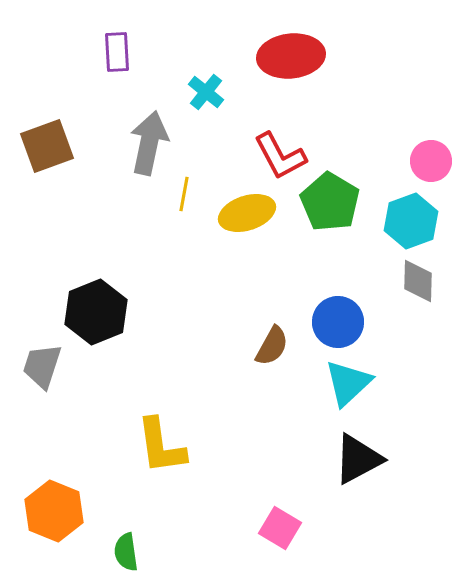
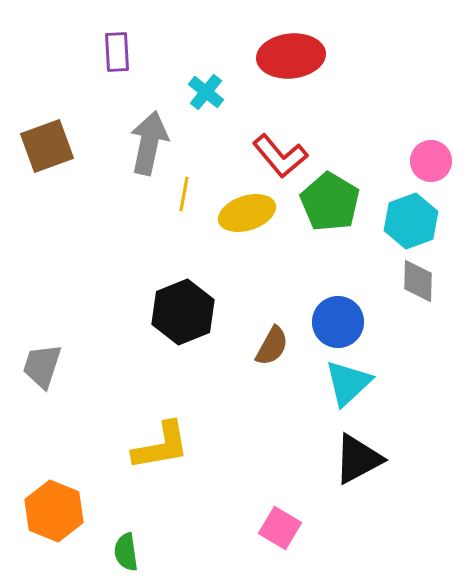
red L-shape: rotated 12 degrees counterclockwise
black hexagon: moved 87 px right
yellow L-shape: rotated 92 degrees counterclockwise
